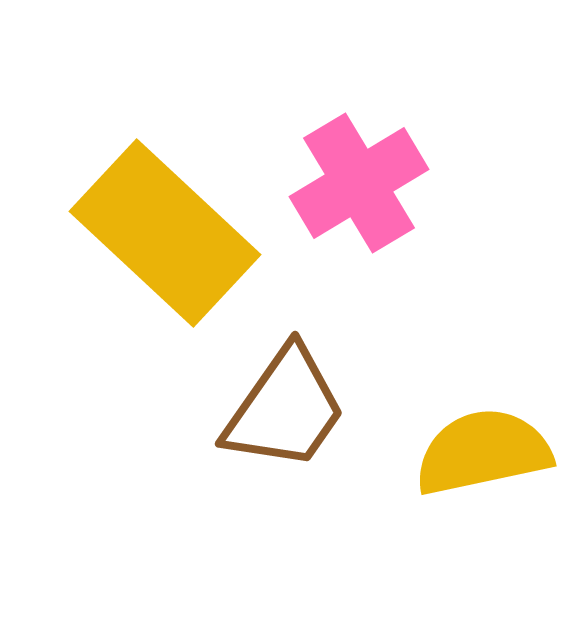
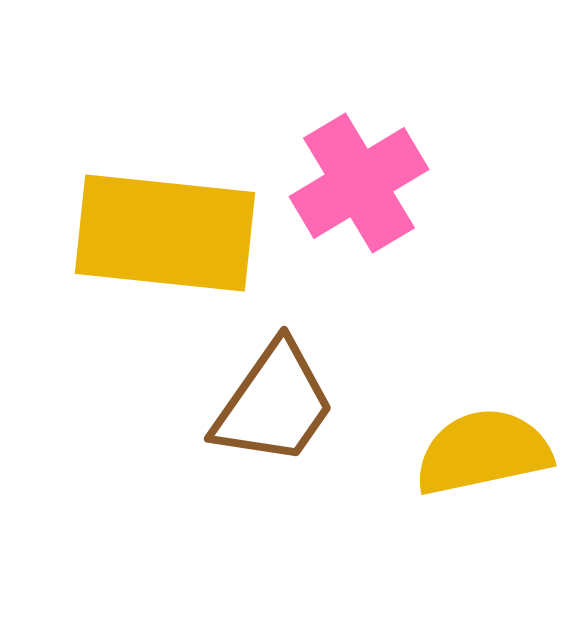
yellow rectangle: rotated 37 degrees counterclockwise
brown trapezoid: moved 11 px left, 5 px up
